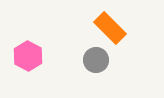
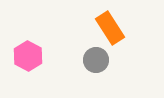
orange rectangle: rotated 12 degrees clockwise
